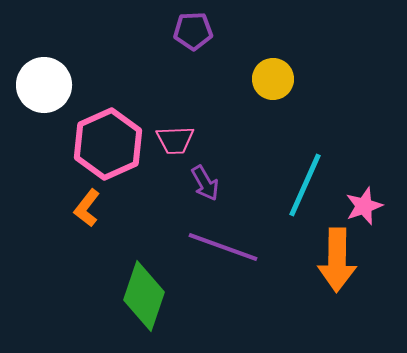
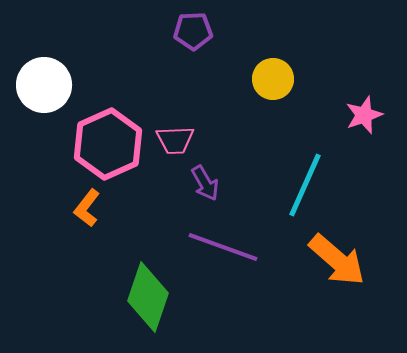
pink star: moved 91 px up
orange arrow: rotated 50 degrees counterclockwise
green diamond: moved 4 px right, 1 px down
